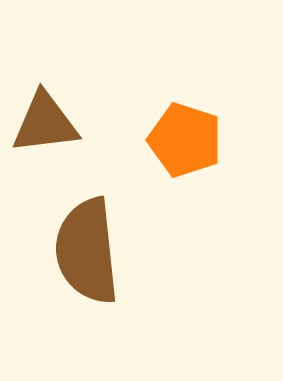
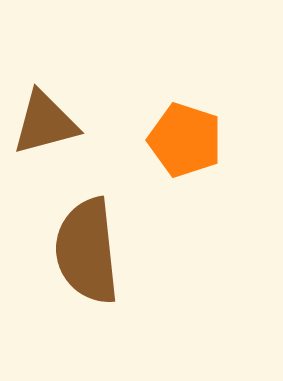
brown triangle: rotated 8 degrees counterclockwise
